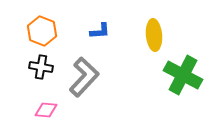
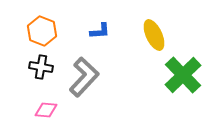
yellow ellipse: rotated 20 degrees counterclockwise
green cross: rotated 18 degrees clockwise
